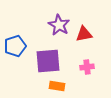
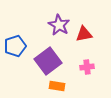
purple square: rotated 32 degrees counterclockwise
